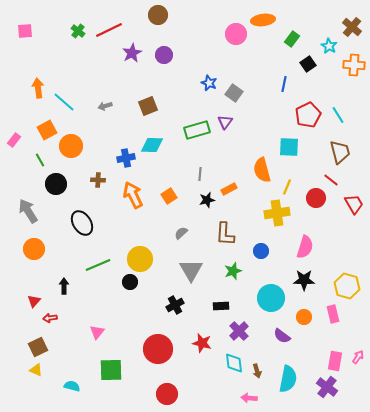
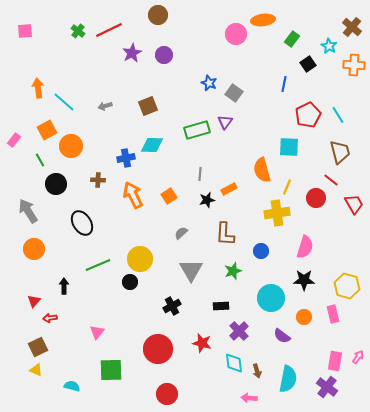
black cross at (175, 305): moved 3 px left, 1 px down
